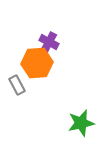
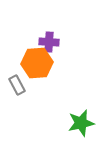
purple cross: rotated 24 degrees counterclockwise
